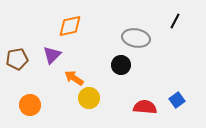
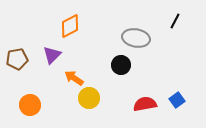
orange diamond: rotated 15 degrees counterclockwise
red semicircle: moved 3 px up; rotated 15 degrees counterclockwise
